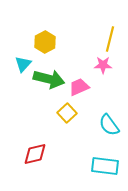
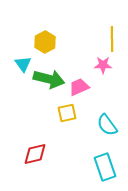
yellow line: moved 2 px right; rotated 15 degrees counterclockwise
cyan triangle: rotated 18 degrees counterclockwise
yellow square: rotated 30 degrees clockwise
cyan semicircle: moved 2 px left
cyan rectangle: moved 1 px down; rotated 64 degrees clockwise
